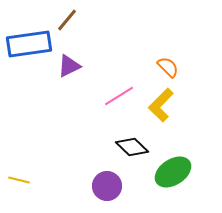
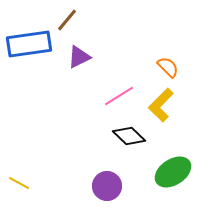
purple triangle: moved 10 px right, 9 px up
black diamond: moved 3 px left, 11 px up
yellow line: moved 3 px down; rotated 15 degrees clockwise
